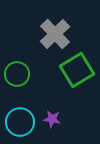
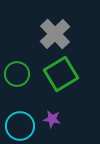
green square: moved 16 px left, 4 px down
cyan circle: moved 4 px down
